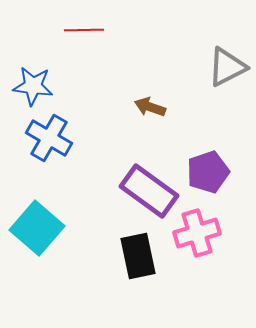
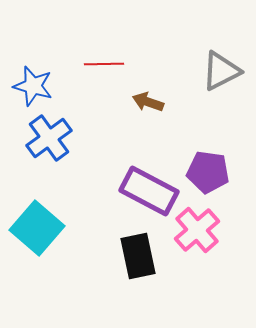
red line: moved 20 px right, 34 px down
gray triangle: moved 6 px left, 4 px down
blue star: rotated 9 degrees clockwise
brown arrow: moved 2 px left, 5 px up
blue cross: rotated 24 degrees clockwise
purple pentagon: rotated 27 degrees clockwise
purple rectangle: rotated 8 degrees counterclockwise
pink cross: moved 3 px up; rotated 24 degrees counterclockwise
